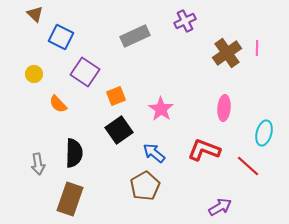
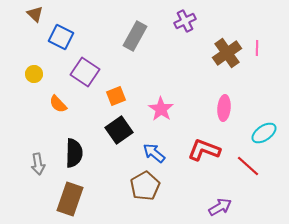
gray rectangle: rotated 36 degrees counterclockwise
cyan ellipse: rotated 40 degrees clockwise
